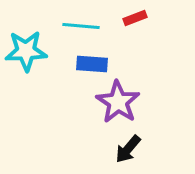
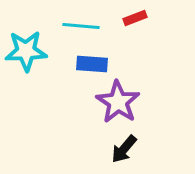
black arrow: moved 4 px left
